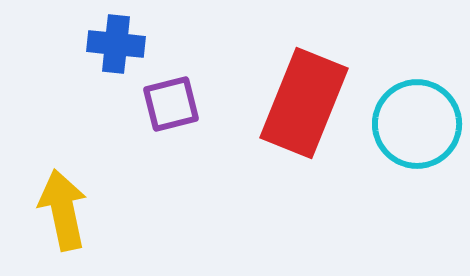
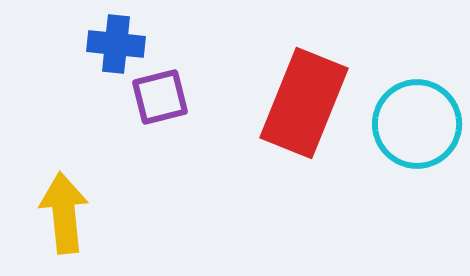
purple square: moved 11 px left, 7 px up
yellow arrow: moved 1 px right, 3 px down; rotated 6 degrees clockwise
